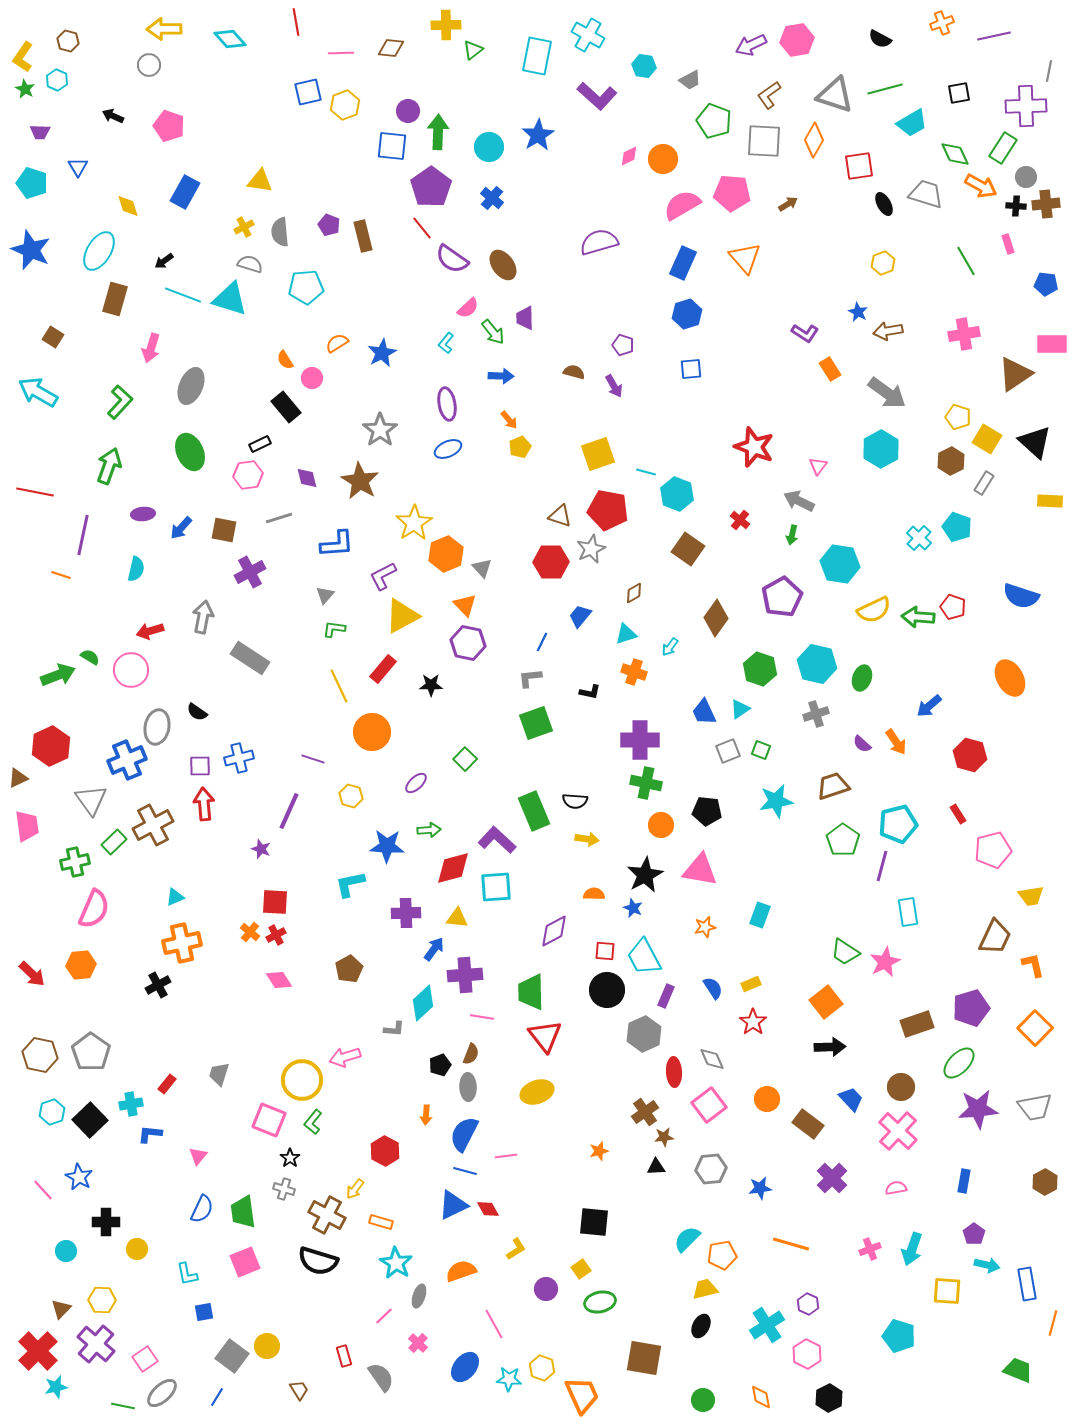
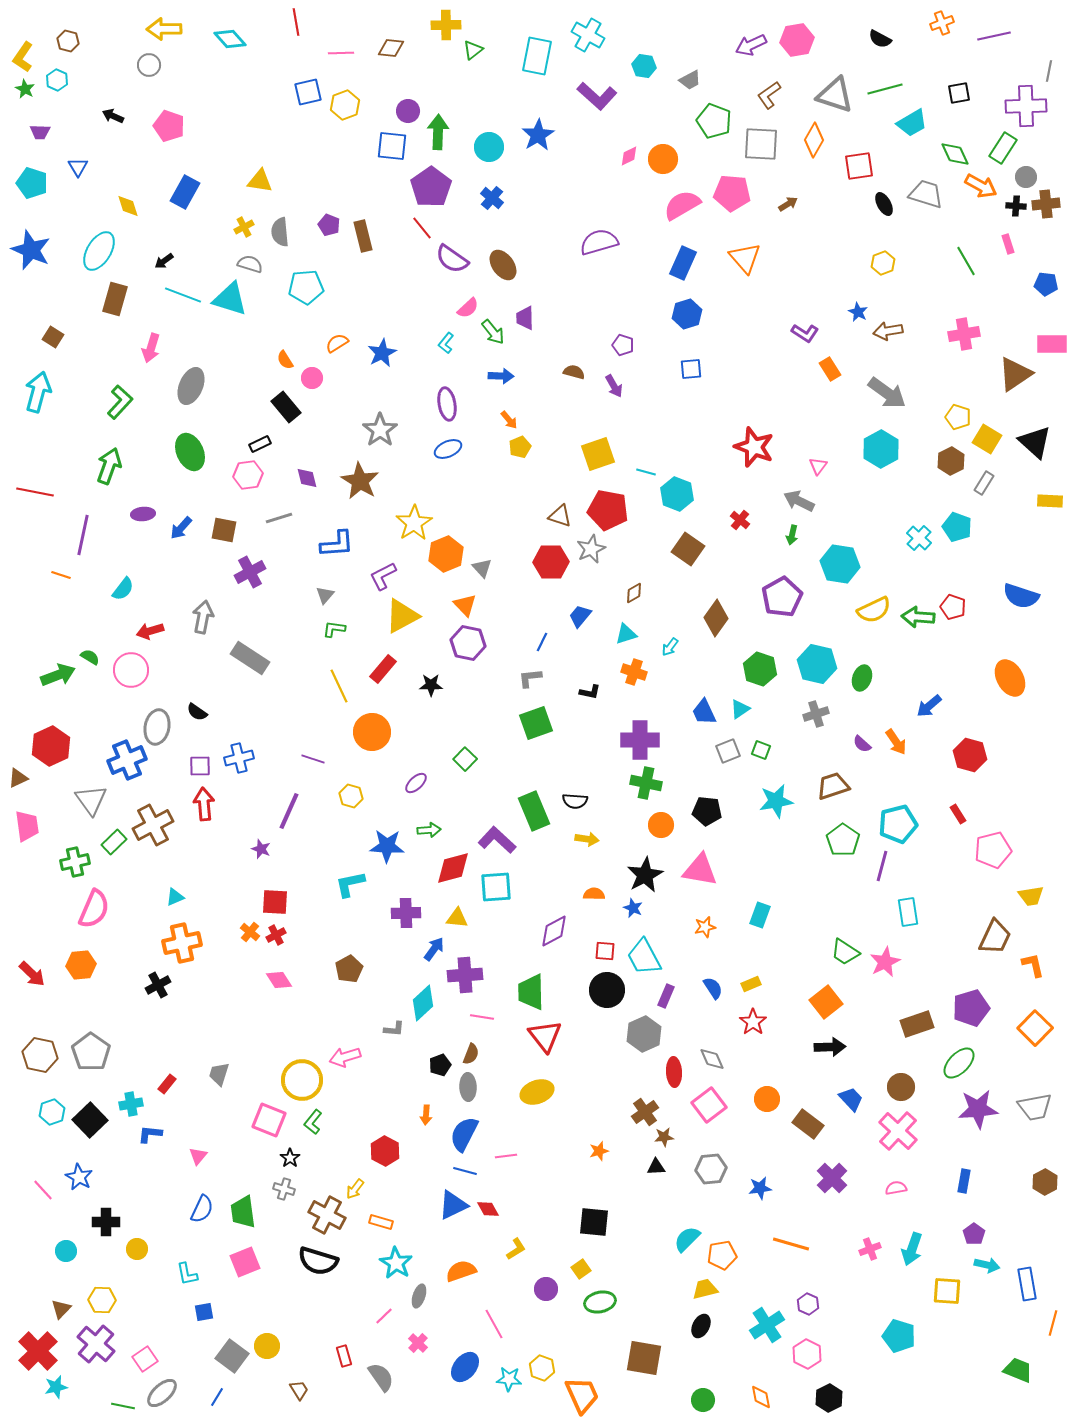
gray square at (764, 141): moved 3 px left, 3 px down
cyan arrow at (38, 392): rotated 75 degrees clockwise
cyan semicircle at (136, 569): moved 13 px left, 20 px down; rotated 25 degrees clockwise
